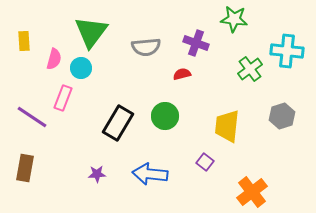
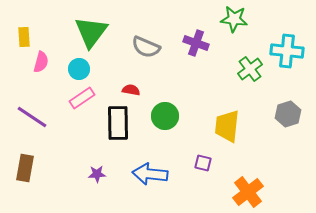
yellow rectangle: moved 4 px up
gray semicircle: rotated 28 degrees clockwise
pink semicircle: moved 13 px left, 3 px down
cyan circle: moved 2 px left, 1 px down
red semicircle: moved 51 px left, 16 px down; rotated 24 degrees clockwise
pink rectangle: moved 19 px right; rotated 35 degrees clockwise
gray hexagon: moved 6 px right, 2 px up
black rectangle: rotated 32 degrees counterclockwise
purple square: moved 2 px left, 1 px down; rotated 24 degrees counterclockwise
orange cross: moved 4 px left
